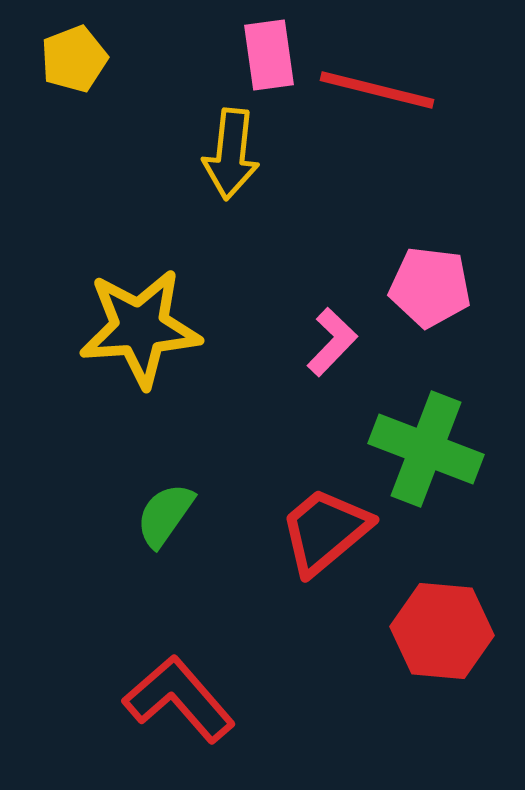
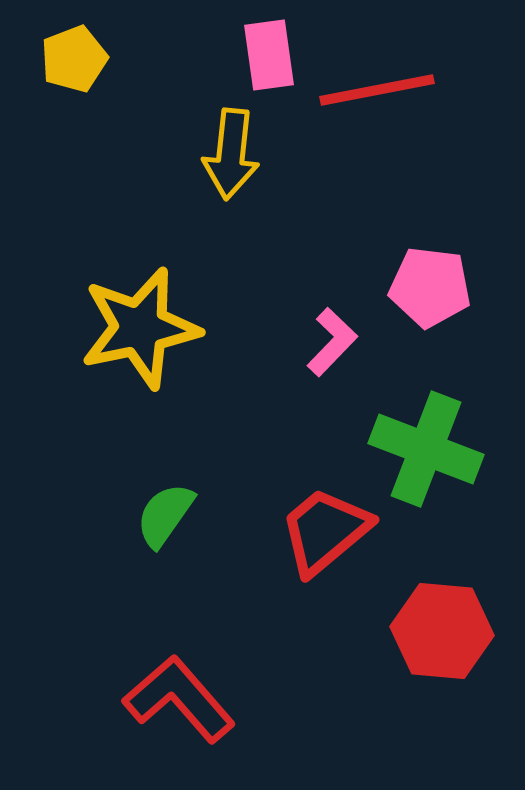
red line: rotated 25 degrees counterclockwise
yellow star: rotated 8 degrees counterclockwise
